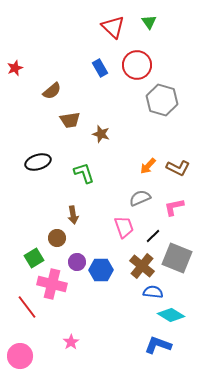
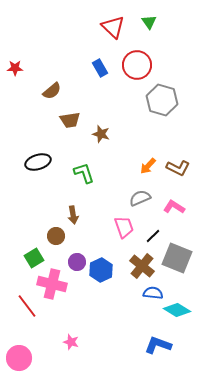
red star: rotated 21 degrees clockwise
pink L-shape: rotated 45 degrees clockwise
brown circle: moved 1 px left, 2 px up
blue hexagon: rotated 25 degrees counterclockwise
blue semicircle: moved 1 px down
red line: moved 1 px up
cyan diamond: moved 6 px right, 5 px up
pink star: rotated 21 degrees counterclockwise
pink circle: moved 1 px left, 2 px down
